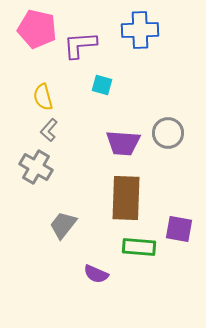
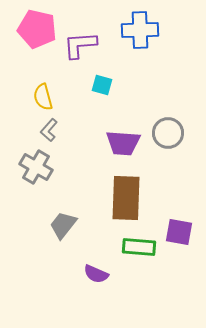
purple square: moved 3 px down
